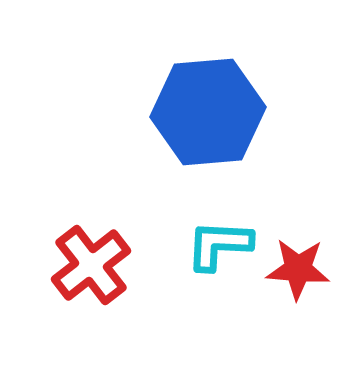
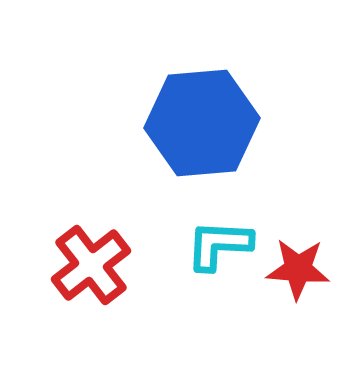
blue hexagon: moved 6 px left, 11 px down
